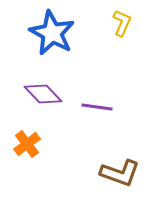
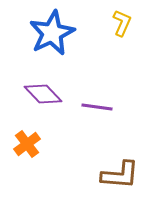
blue star: rotated 18 degrees clockwise
brown L-shape: moved 2 px down; rotated 15 degrees counterclockwise
